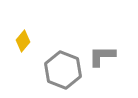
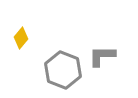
yellow diamond: moved 2 px left, 3 px up
